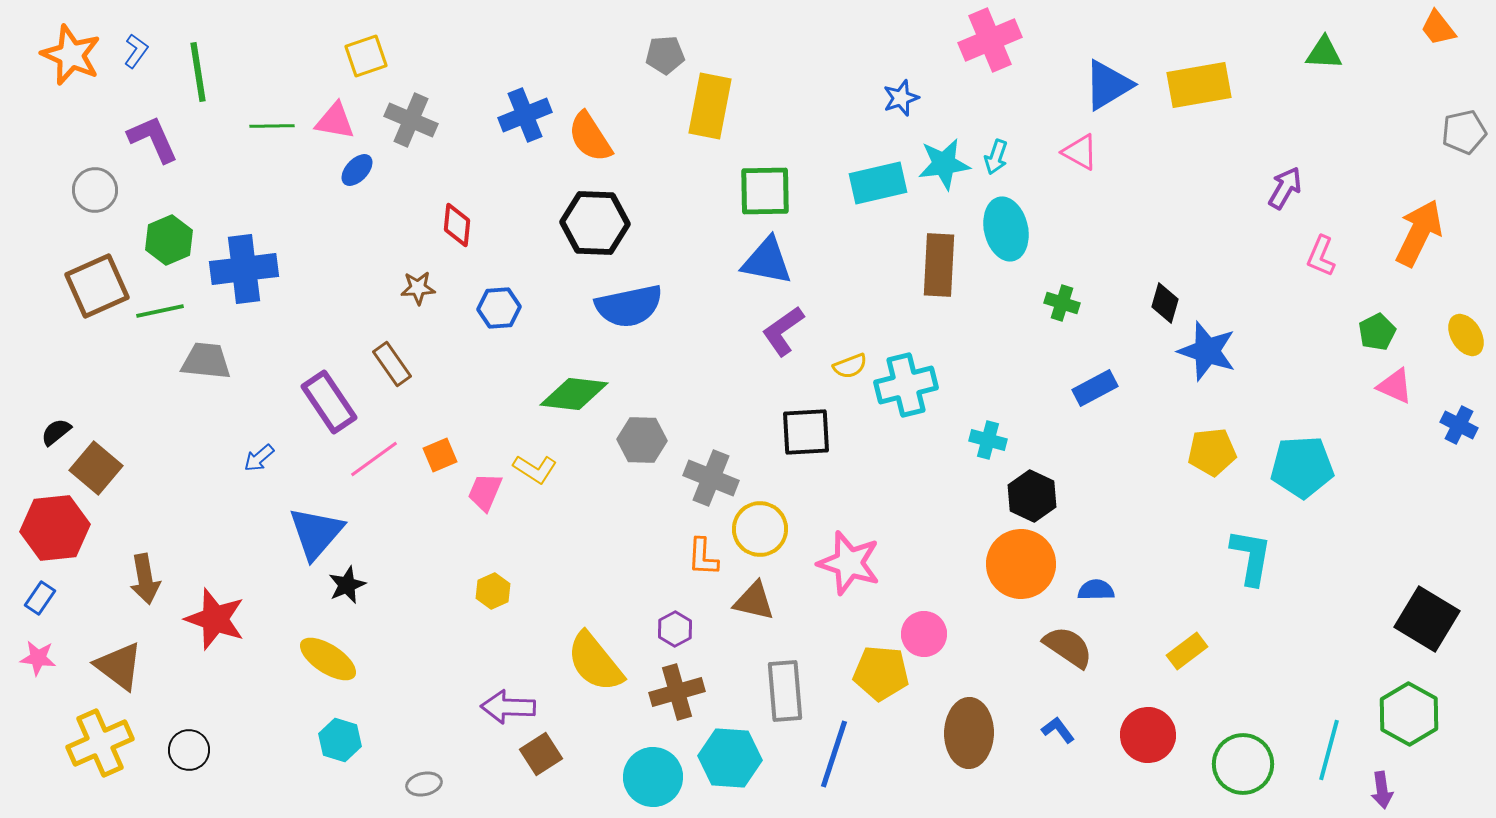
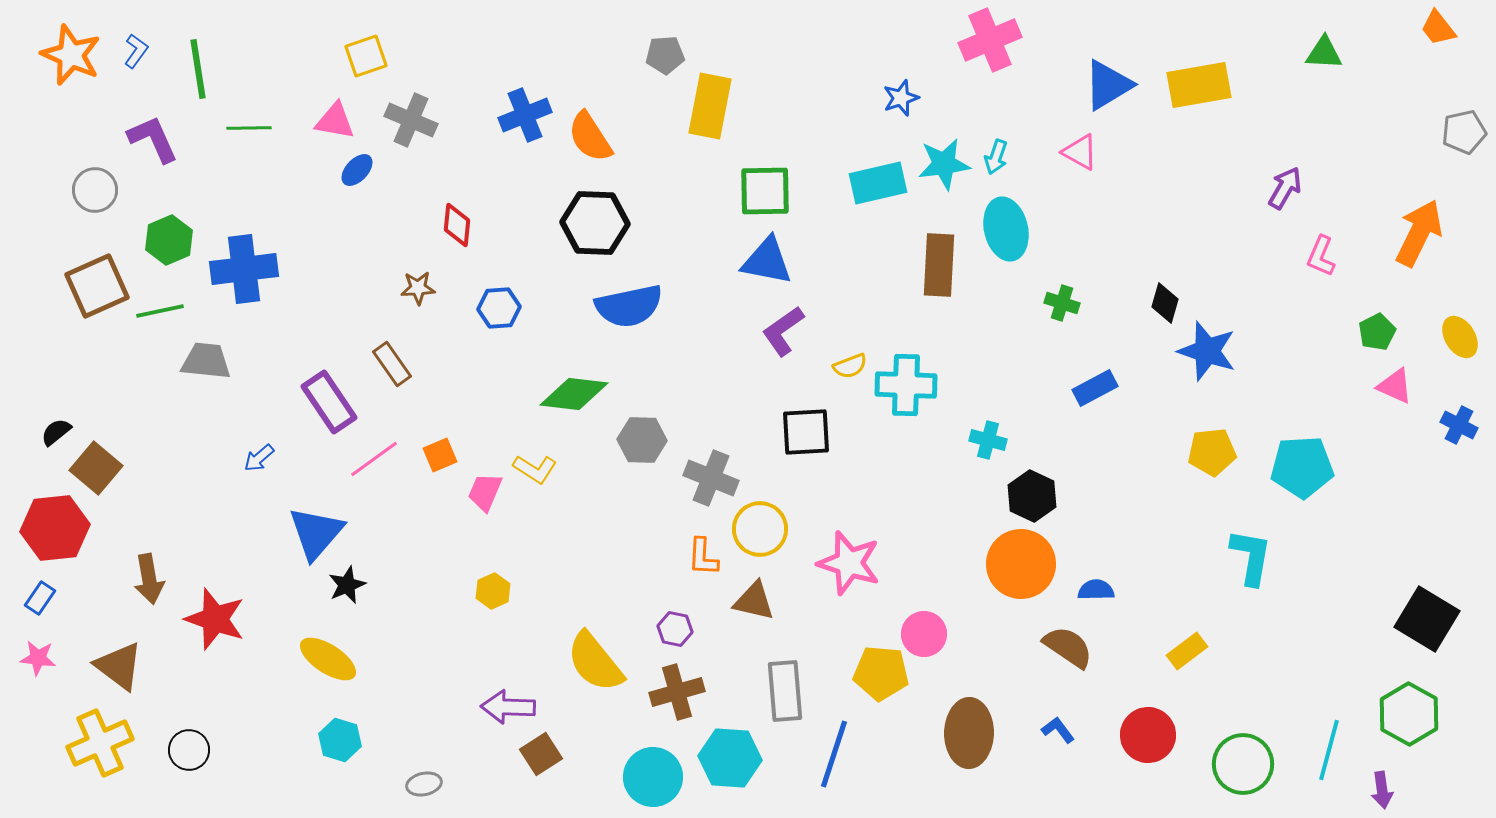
green line at (198, 72): moved 3 px up
green line at (272, 126): moved 23 px left, 2 px down
yellow ellipse at (1466, 335): moved 6 px left, 2 px down
cyan cross at (906, 385): rotated 16 degrees clockwise
brown arrow at (145, 579): moved 4 px right
purple hexagon at (675, 629): rotated 20 degrees counterclockwise
